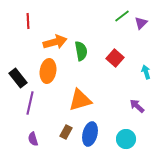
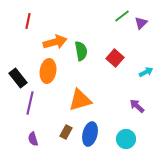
red line: rotated 14 degrees clockwise
cyan arrow: rotated 80 degrees clockwise
